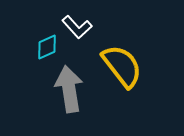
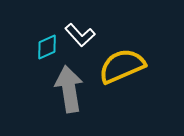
white L-shape: moved 3 px right, 8 px down
yellow semicircle: rotated 75 degrees counterclockwise
